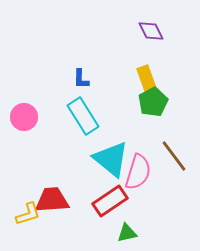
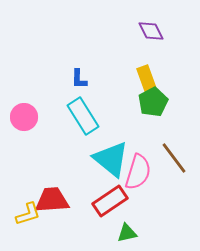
blue L-shape: moved 2 px left
brown line: moved 2 px down
